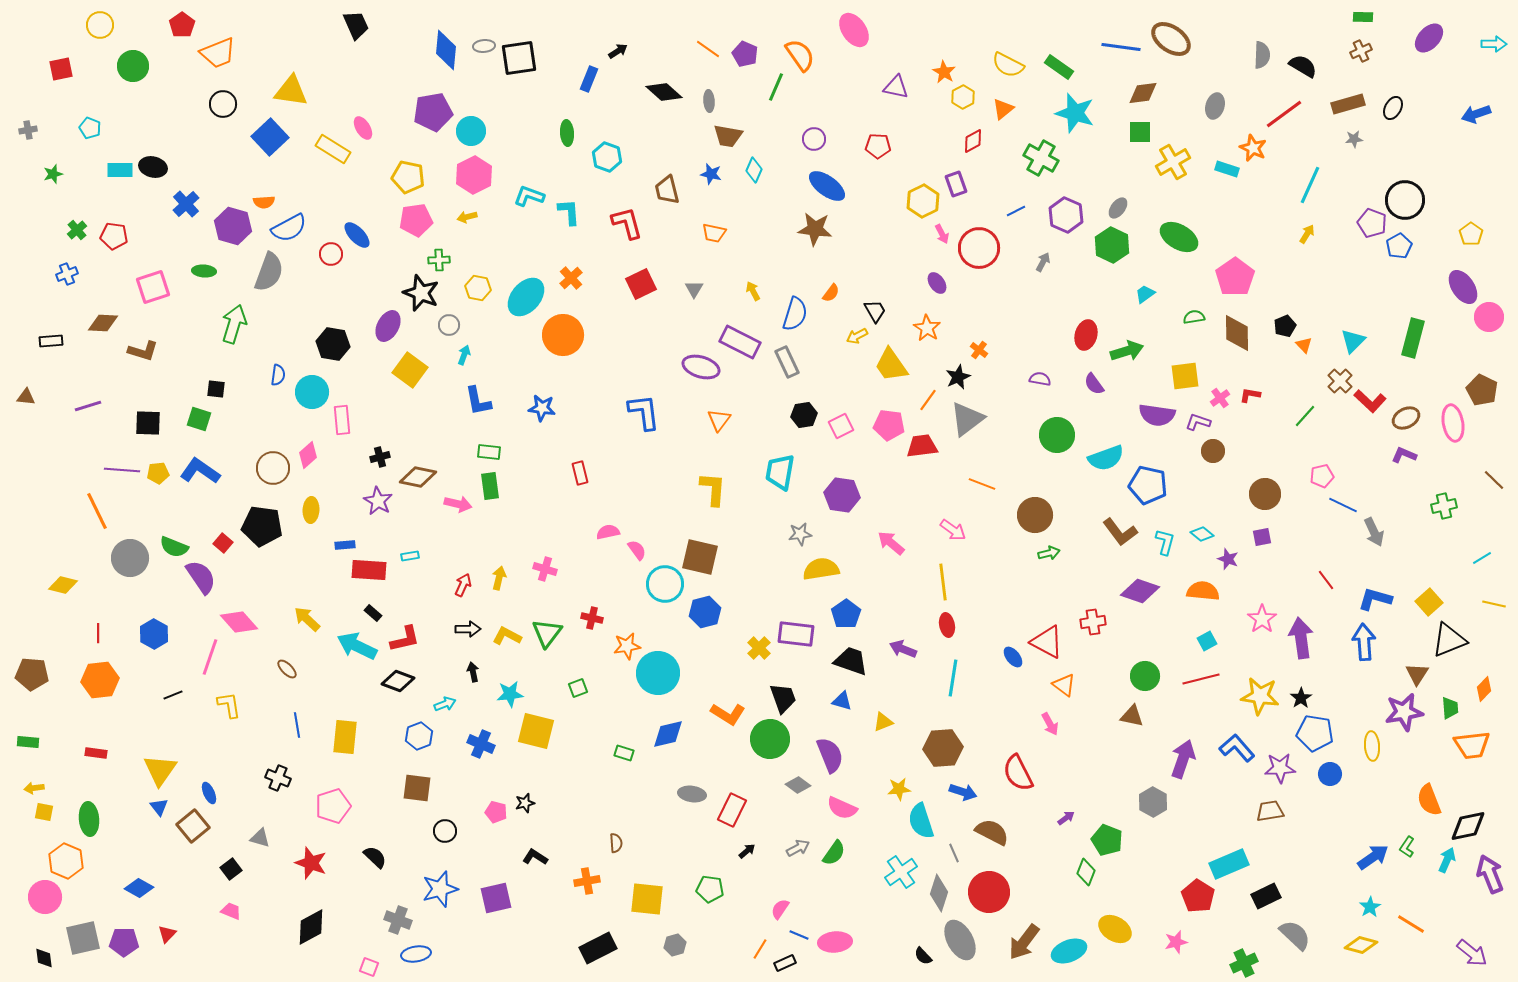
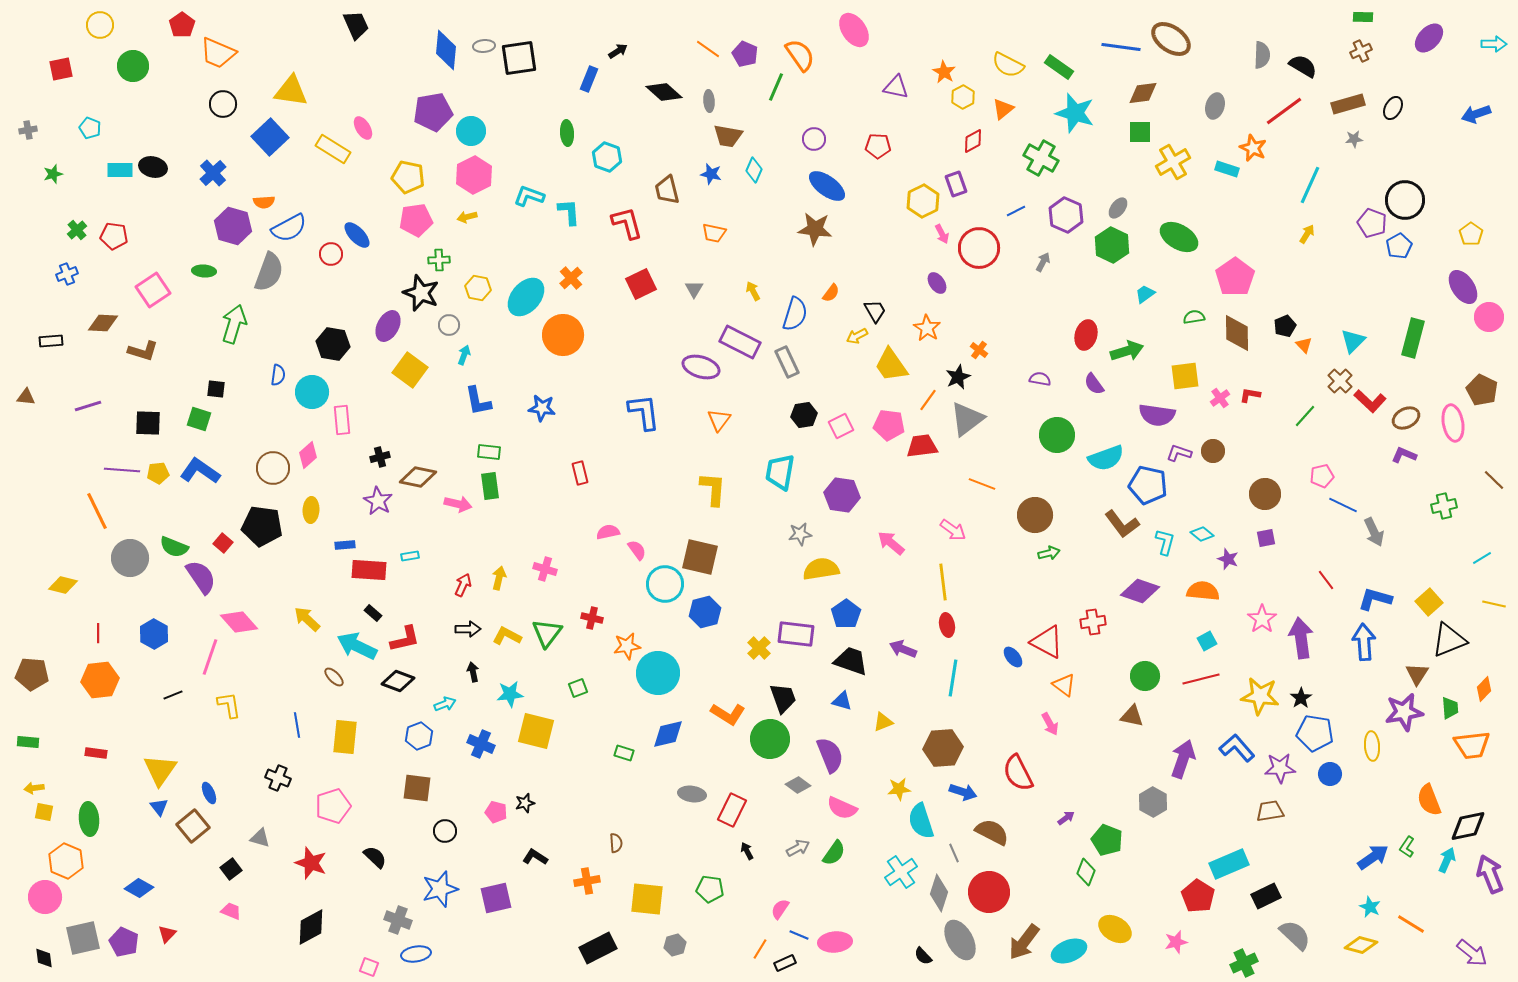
orange trapezoid at (218, 53): rotated 45 degrees clockwise
red line at (1284, 114): moved 3 px up
blue cross at (186, 204): moved 27 px right, 31 px up
pink square at (153, 287): moved 3 px down; rotated 16 degrees counterclockwise
purple L-shape at (1198, 422): moved 19 px left, 31 px down
brown L-shape at (1120, 532): moved 2 px right, 8 px up
purple square at (1262, 537): moved 4 px right, 1 px down
brown ellipse at (287, 669): moved 47 px right, 8 px down
black arrow at (747, 851): rotated 78 degrees counterclockwise
cyan star at (1370, 907): rotated 15 degrees counterclockwise
purple pentagon at (124, 942): rotated 24 degrees clockwise
